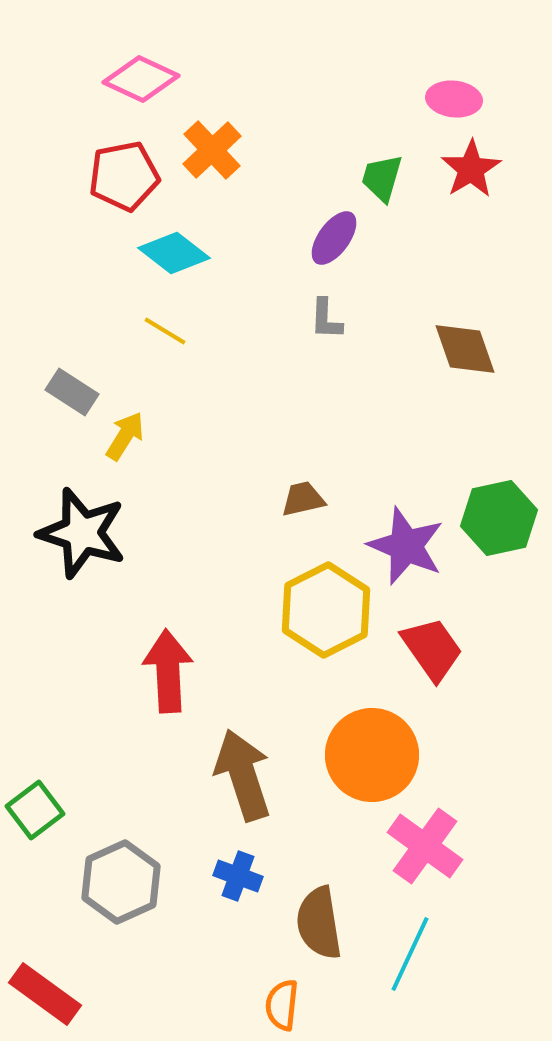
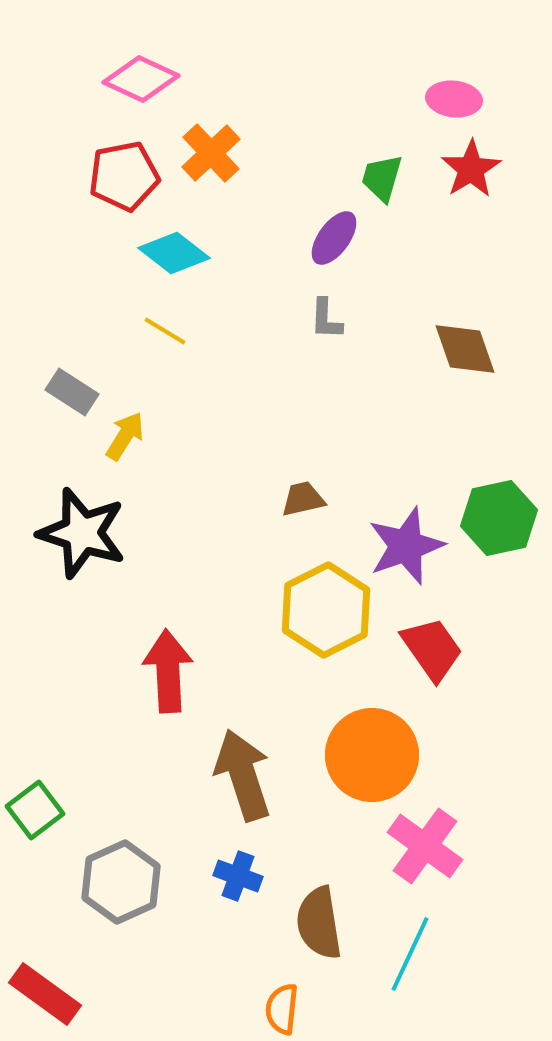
orange cross: moved 1 px left, 3 px down
purple star: rotated 30 degrees clockwise
orange semicircle: moved 4 px down
